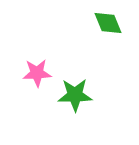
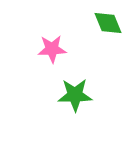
pink star: moved 15 px right, 24 px up
